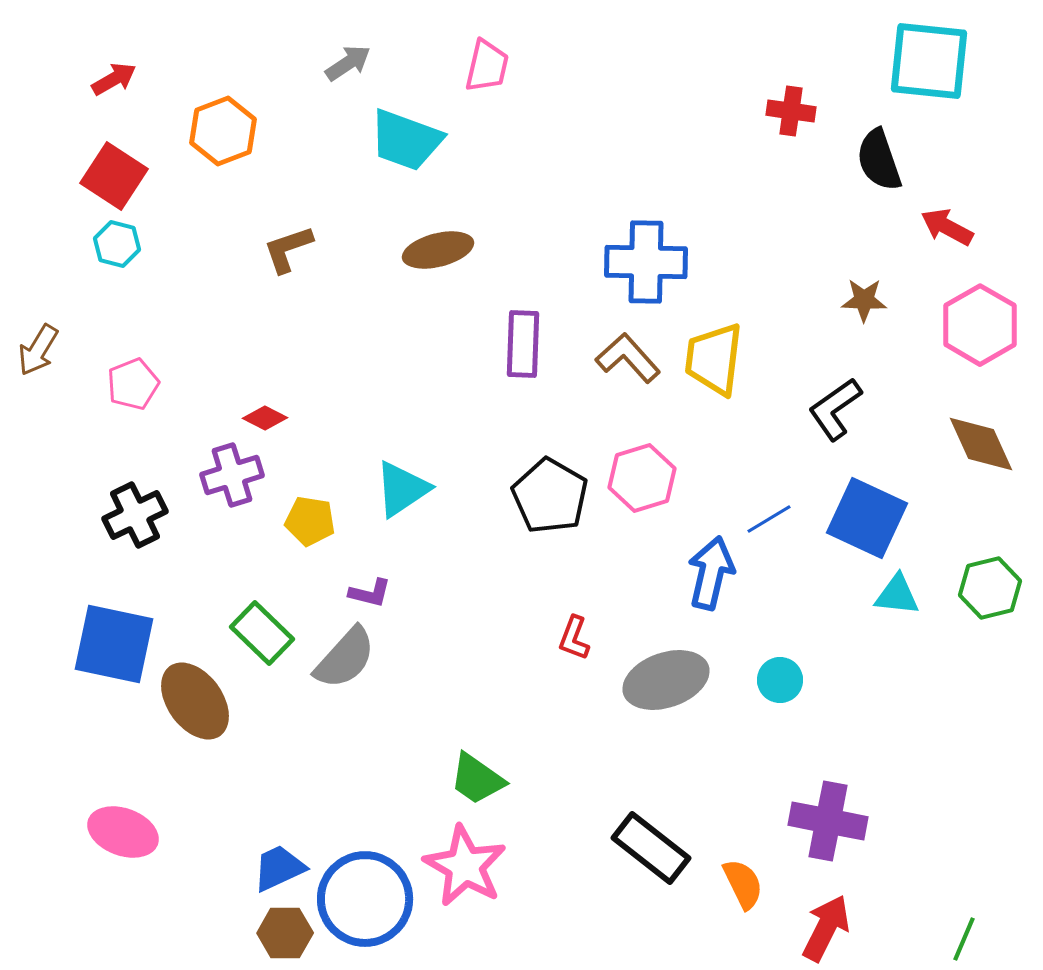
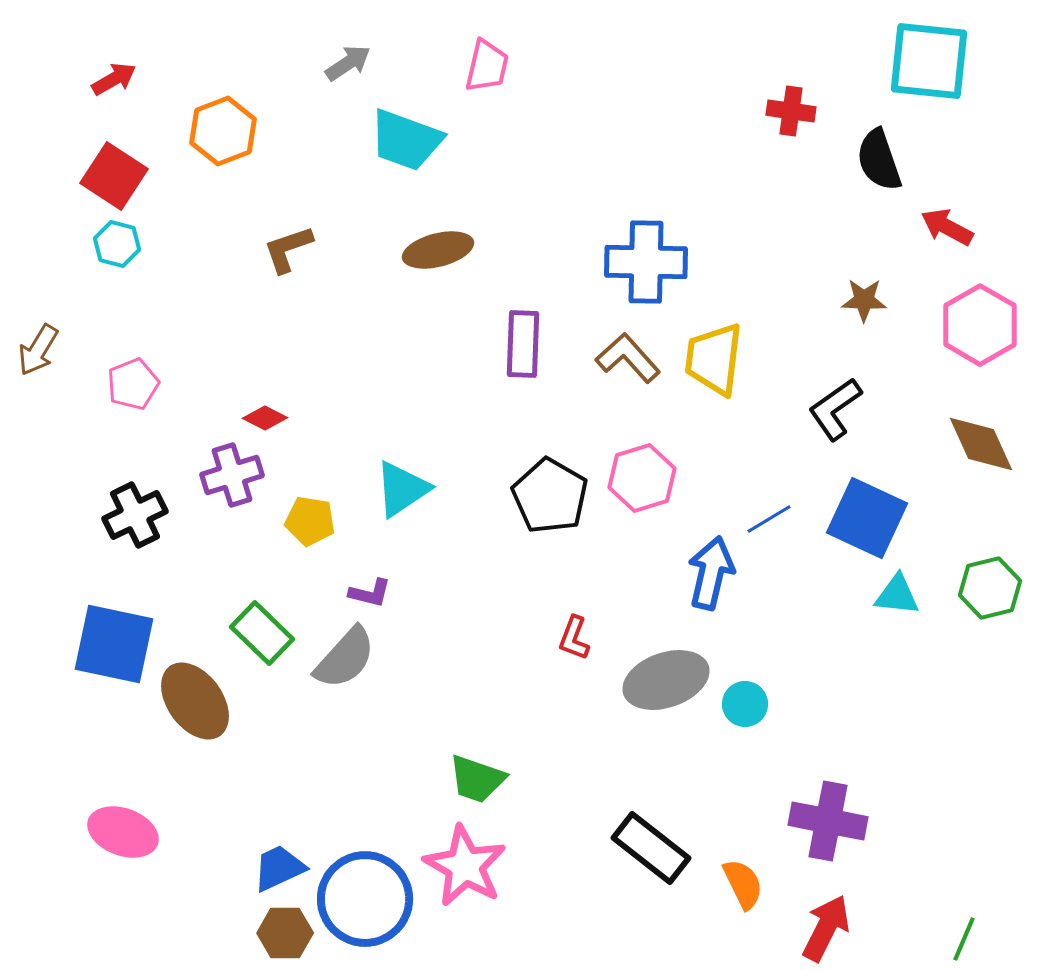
cyan circle at (780, 680): moved 35 px left, 24 px down
green trapezoid at (477, 779): rotated 16 degrees counterclockwise
